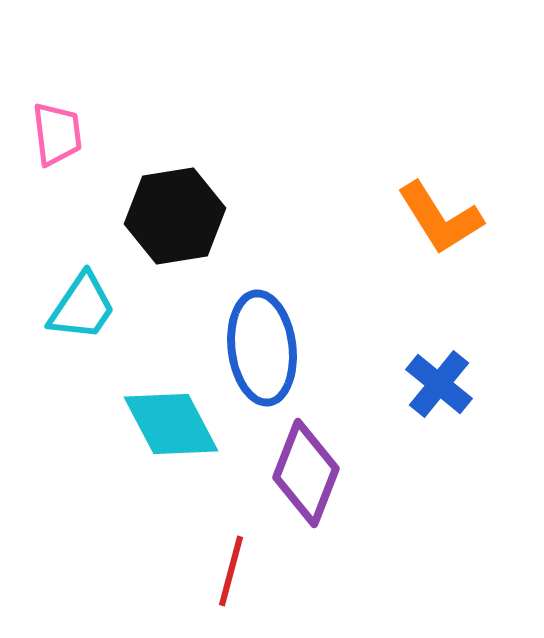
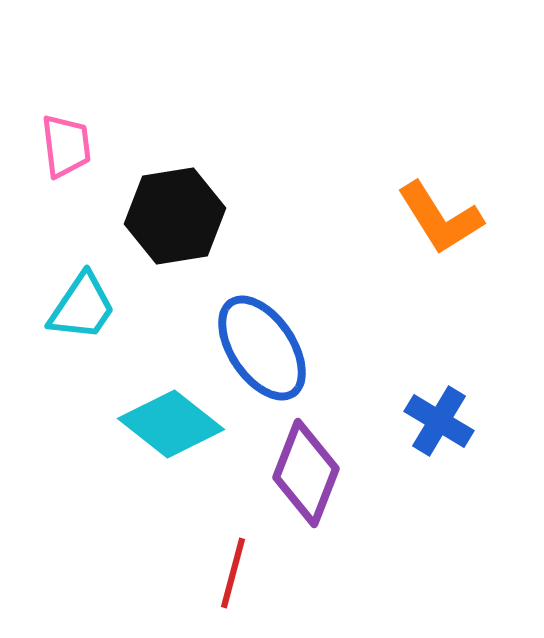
pink trapezoid: moved 9 px right, 12 px down
blue ellipse: rotated 27 degrees counterclockwise
blue cross: moved 37 px down; rotated 8 degrees counterclockwise
cyan diamond: rotated 24 degrees counterclockwise
red line: moved 2 px right, 2 px down
